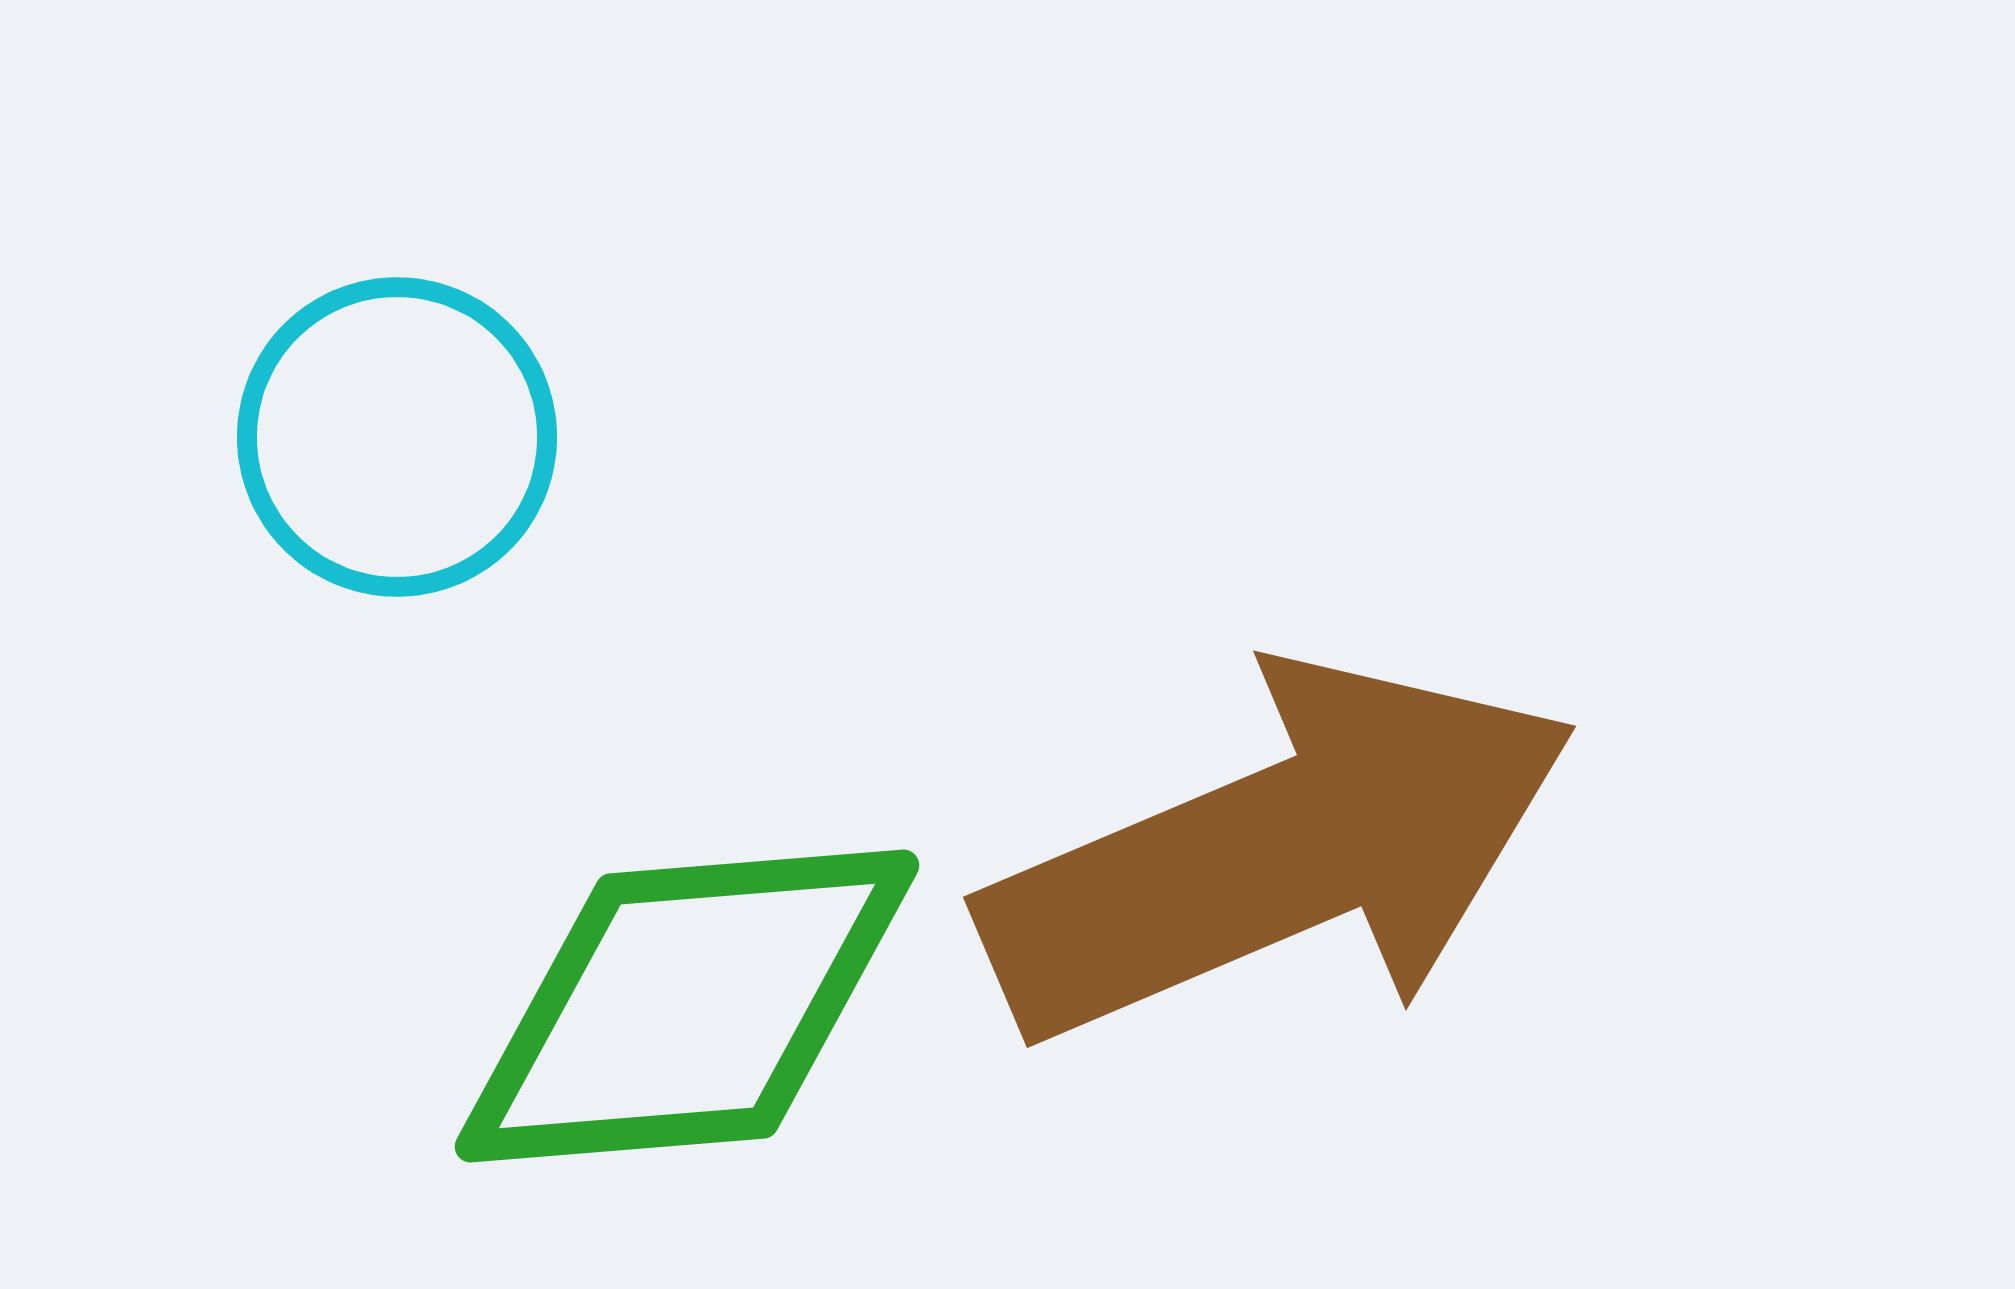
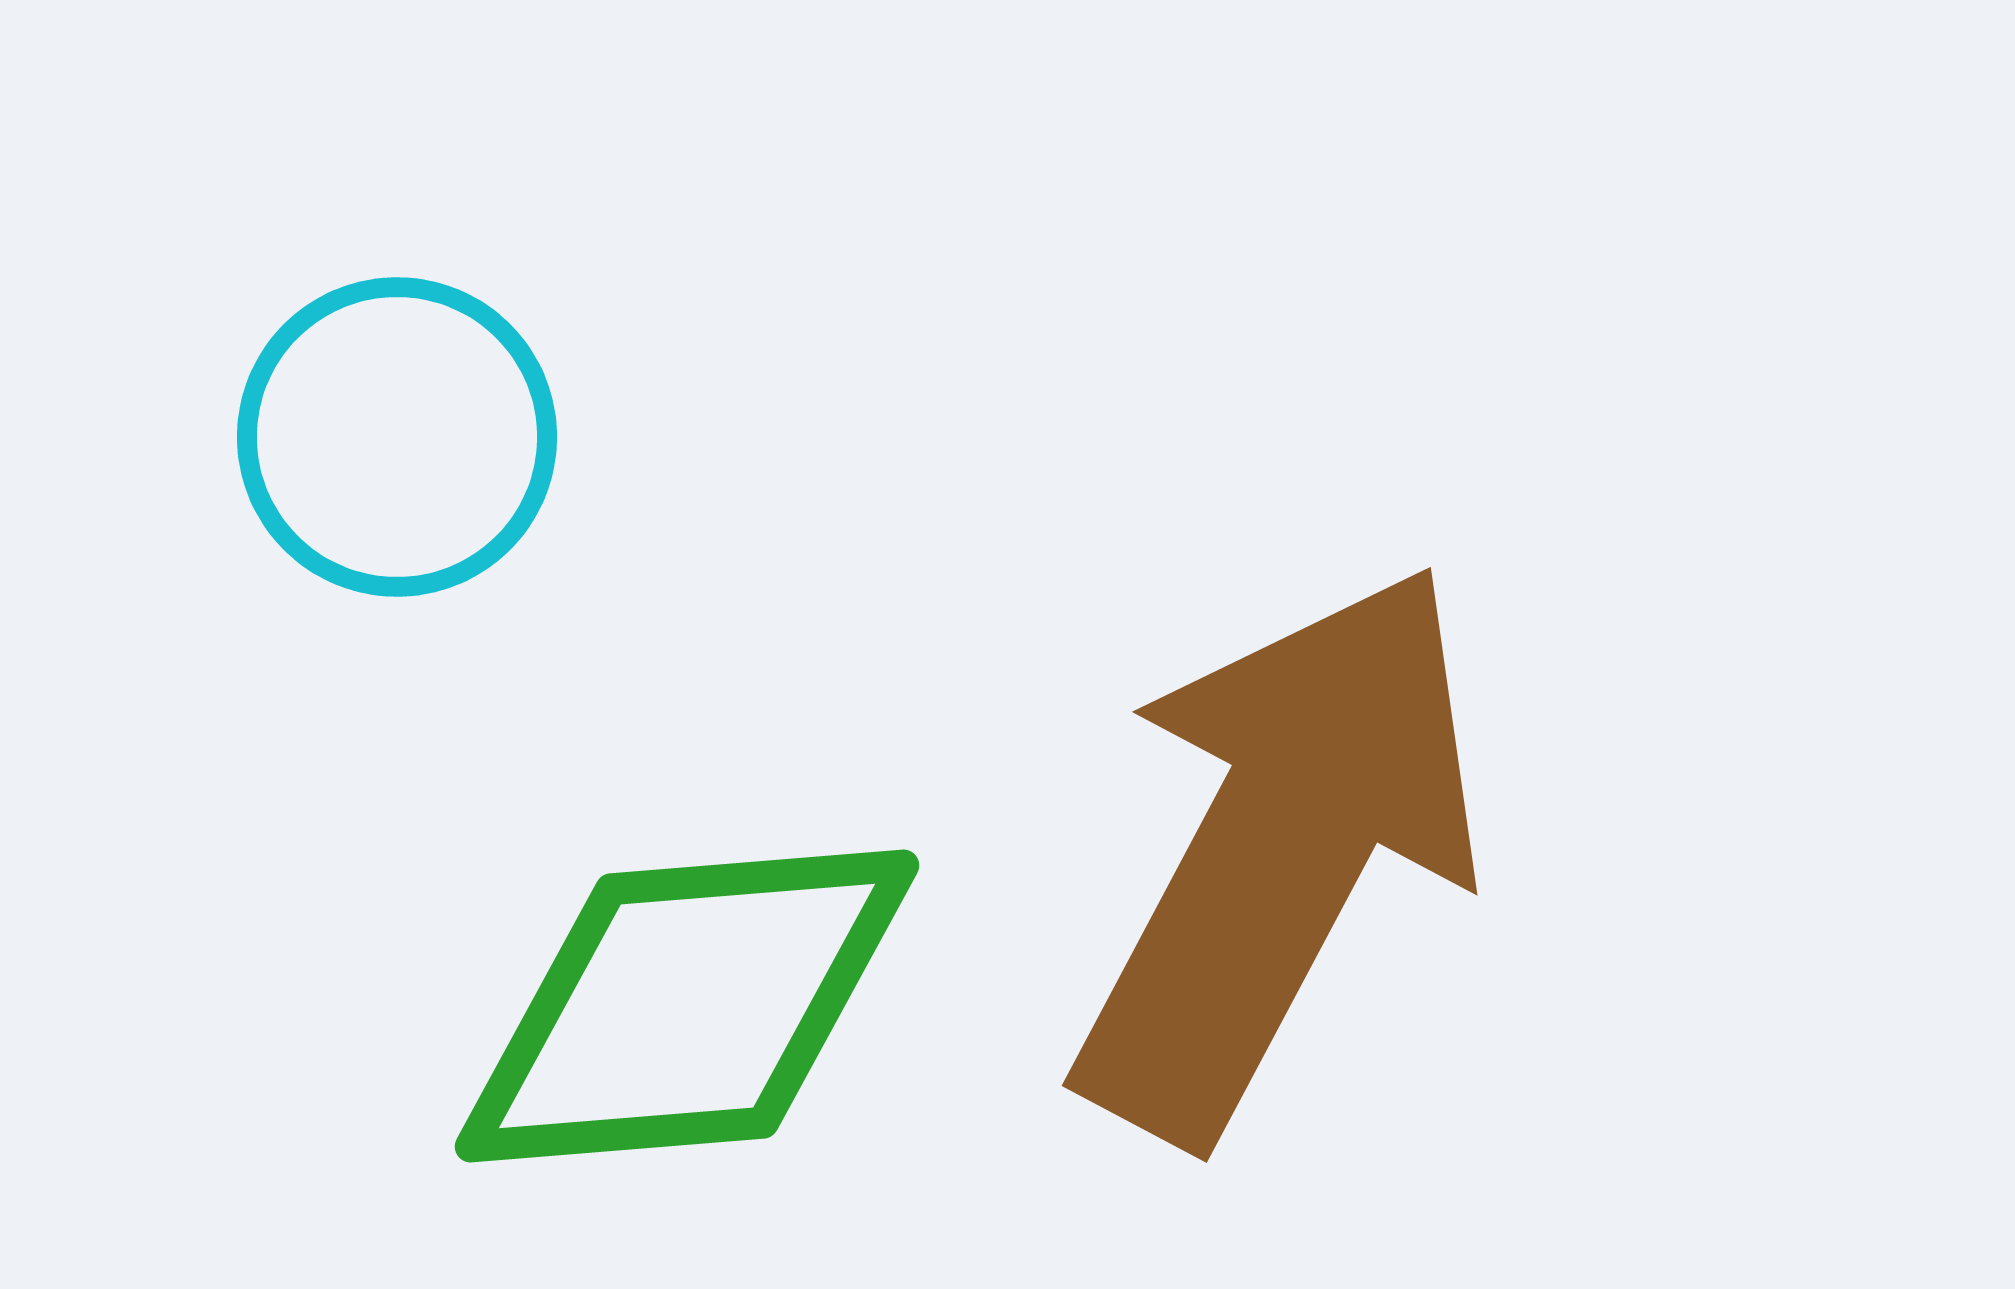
brown arrow: rotated 39 degrees counterclockwise
